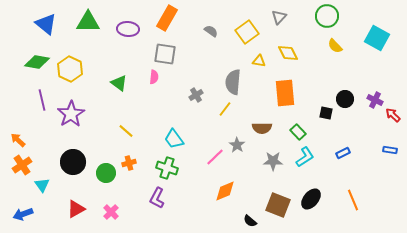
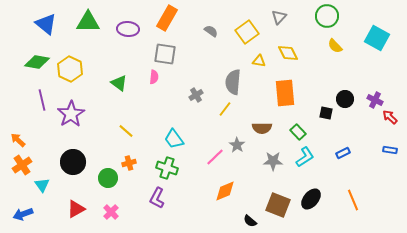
red arrow at (393, 115): moved 3 px left, 2 px down
green circle at (106, 173): moved 2 px right, 5 px down
